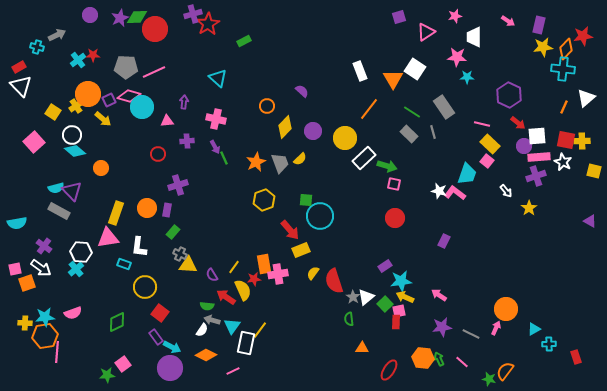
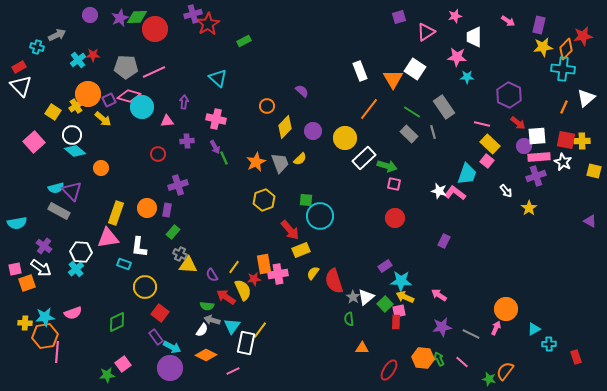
cyan star at (401, 281): rotated 10 degrees clockwise
